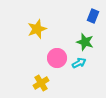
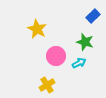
blue rectangle: rotated 24 degrees clockwise
yellow star: rotated 24 degrees counterclockwise
pink circle: moved 1 px left, 2 px up
yellow cross: moved 6 px right, 2 px down
